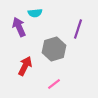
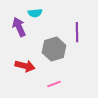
purple line: moved 1 px left, 3 px down; rotated 18 degrees counterclockwise
red arrow: rotated 78 degrees clockwise
pink line: rotated 16 degrees clockwise
